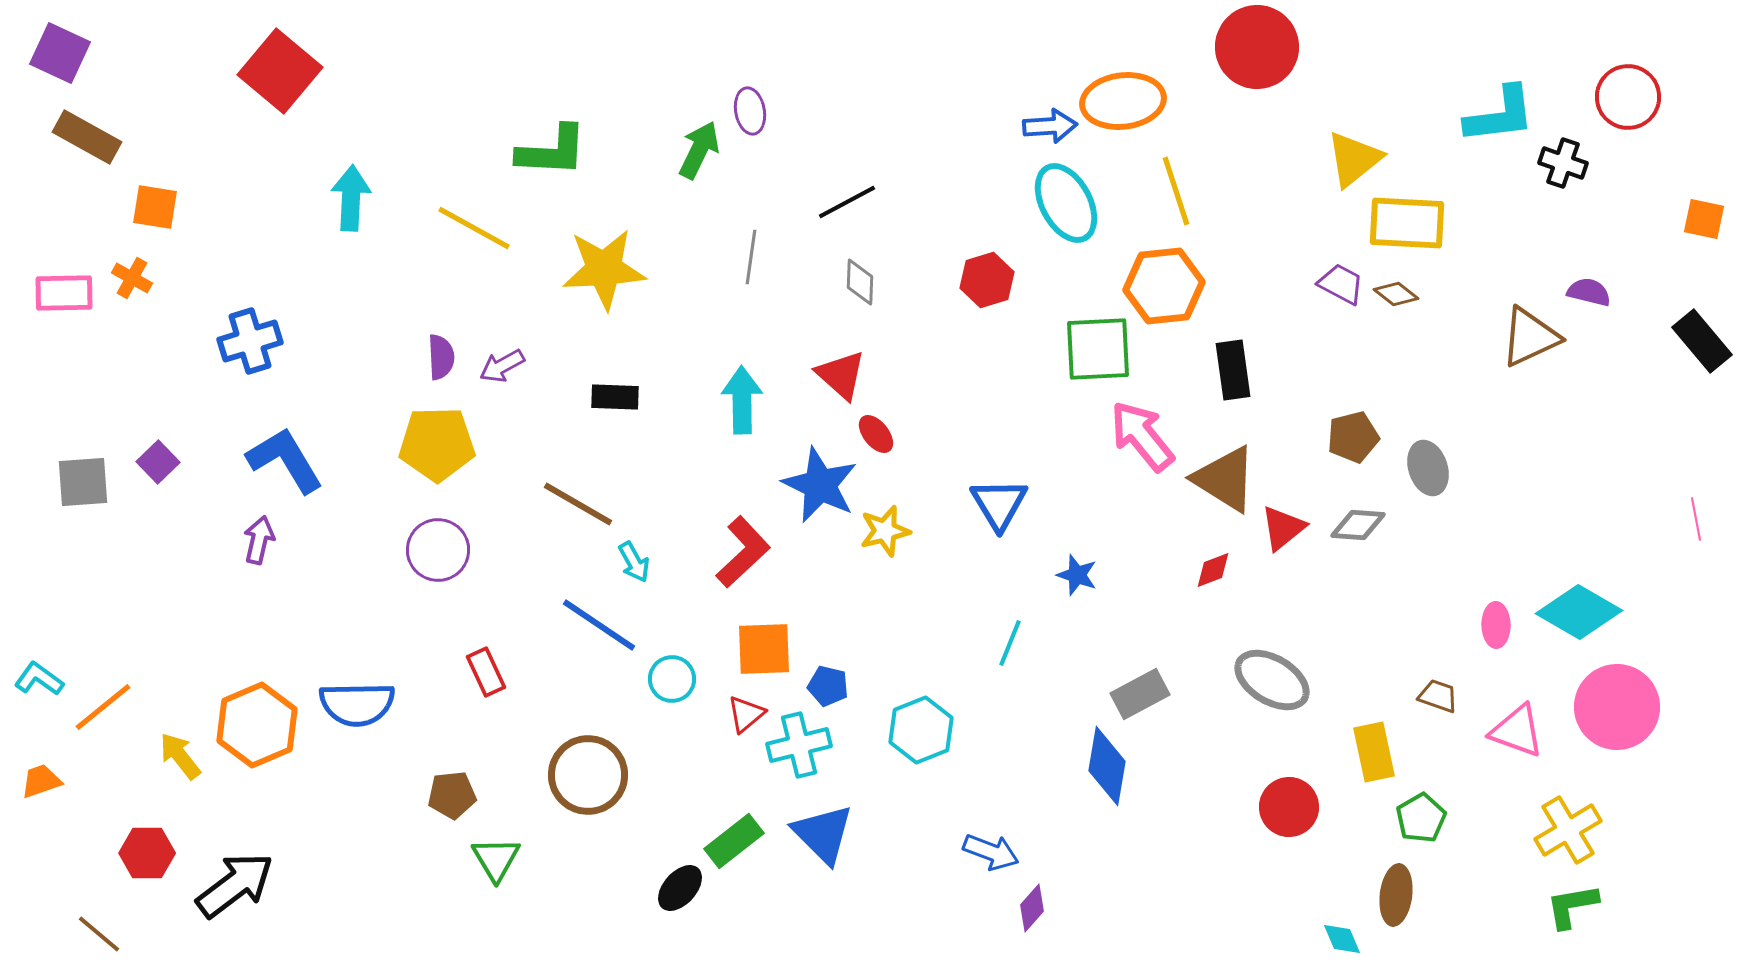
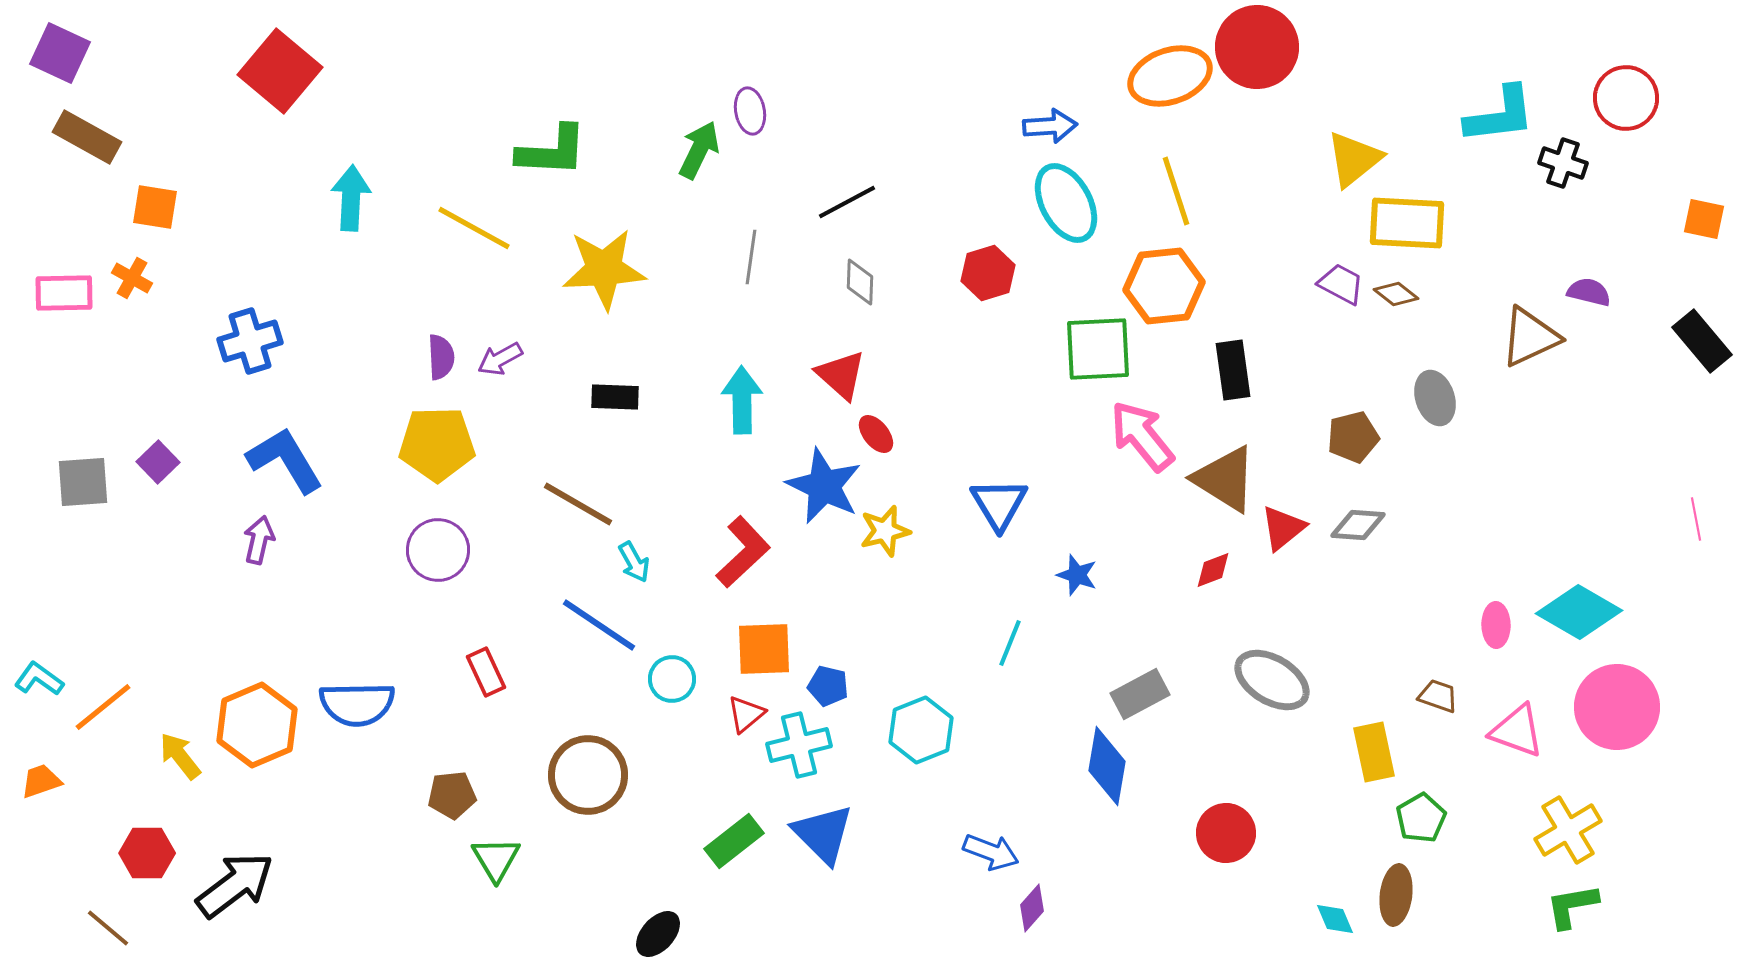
red circle at (1628, 97): moved 2 px left, 1 px down
orange ellipse at (1123, 101): moved 47 px right, 25 px up; rotated 12 degrees counterclockwise
red hexagon at (987, 280): moved 1 px right, 7 px up
purple arrow at (502, 366): moved 2 px left, 7 px up
gray ellipse at (1428, 468): moved 7 px right, 70 px up
blue star at (820, 485): moved 4 px right, 1 px down
red circle at (1289, 807): moved 63 px left, 26 px down
black ellipse at (680, 888): moved 22 px left, 46 px down
brown line at (99, 934): moved 9 px right, 6 px up
cyan diamond at (1342, 939): moved 7 px left, 20 px up
